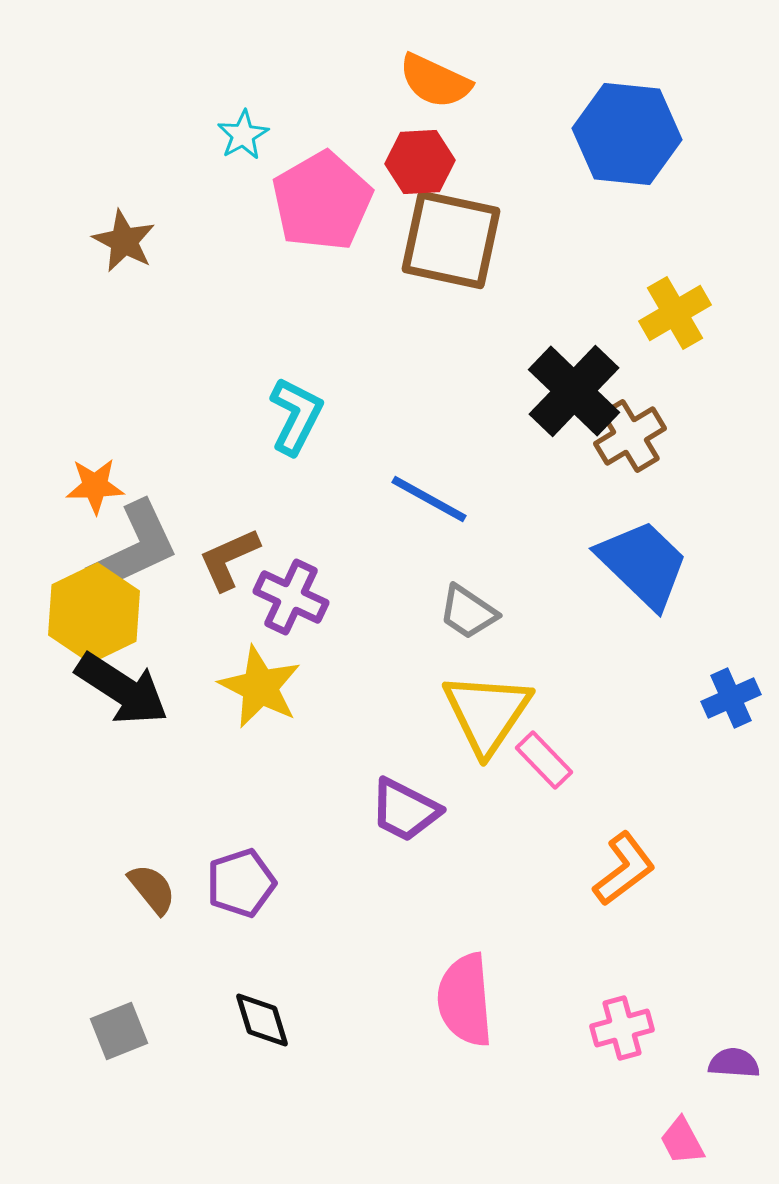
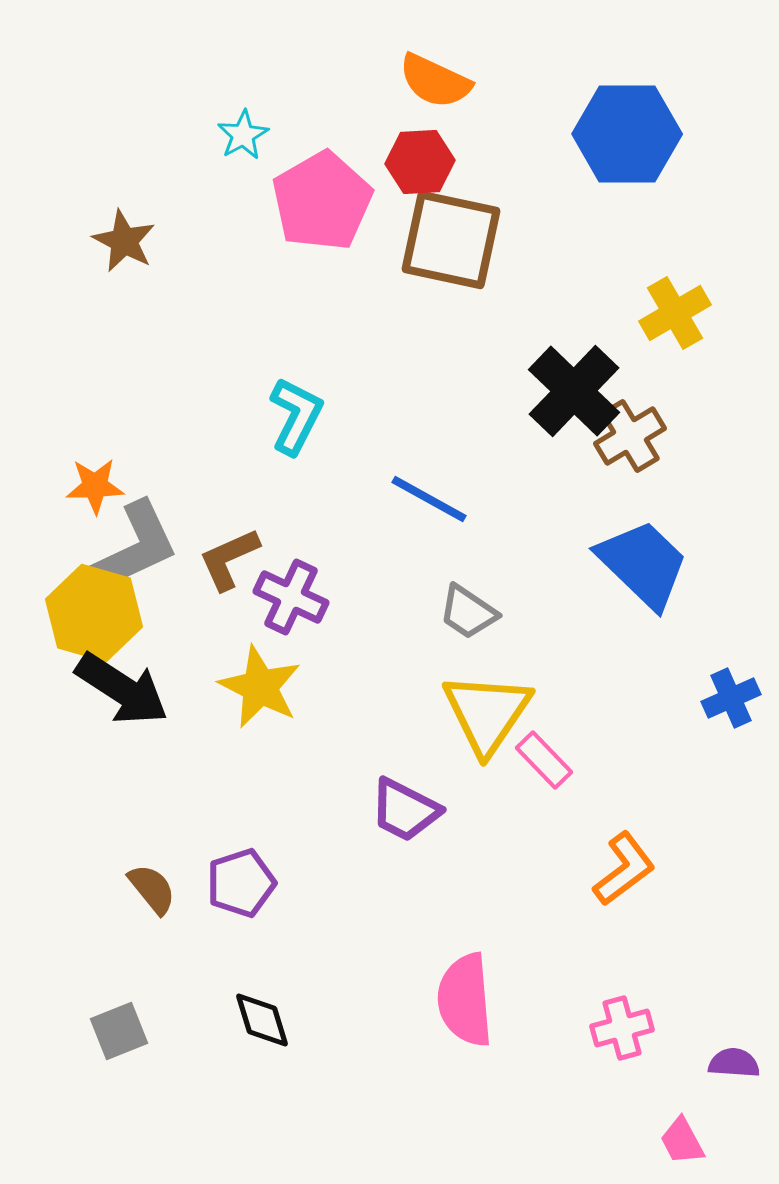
blue hexagon: rotated 6 degrees counterclockwise
yellow hexagon: rotated 18 degrees counterclockwise
